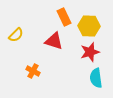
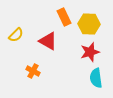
yellow hexagon: moved 2 px up
red triangle: moved 6 px left; rotated 12 degrees clockwise
